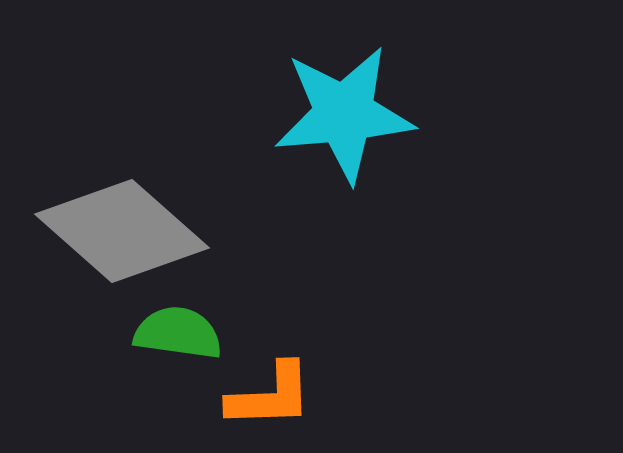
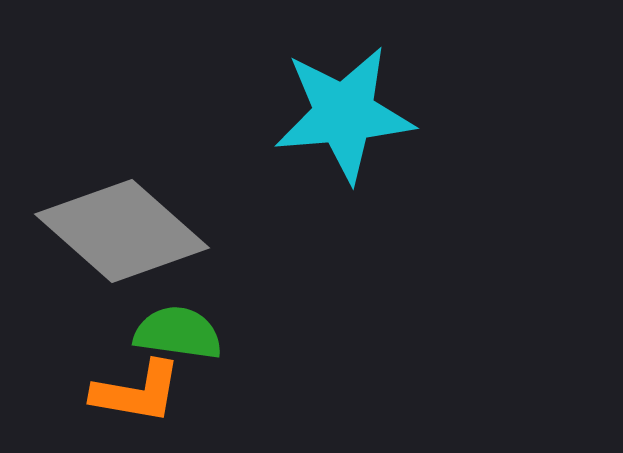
orange L-shape: moved 133 px left, 4 px up; rotated 12 degrees clockwise
